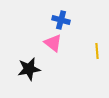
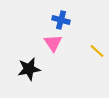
pink triangle: rotated 18 degrees clockwise
yellow line: rotated 42 degrees counterclockwise
